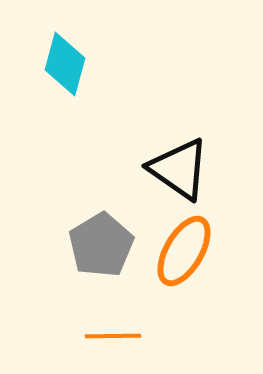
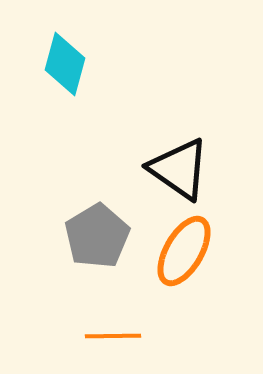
gray pentagon: moved 4 px left, 9 px up
